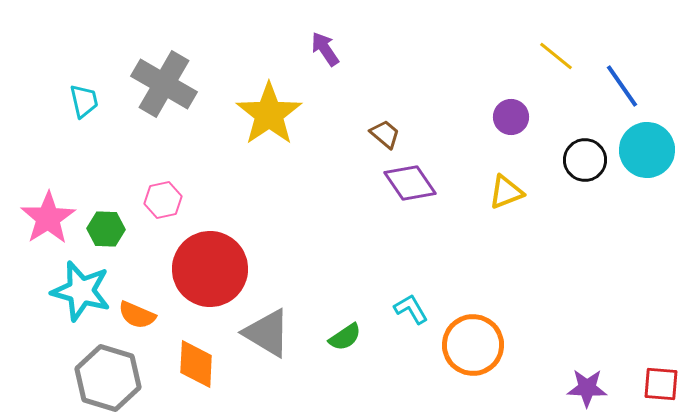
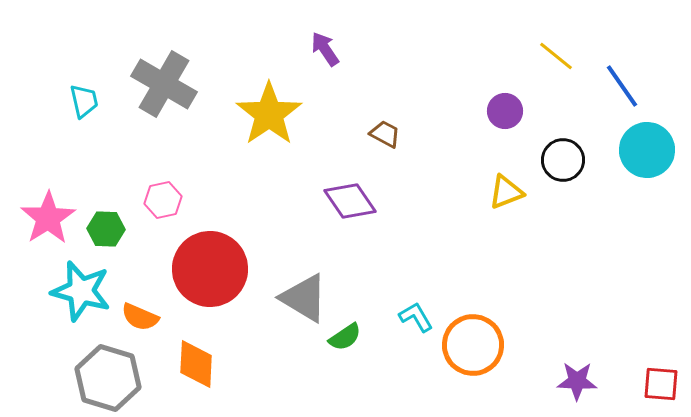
purple circle: moved 6 px left, 6 px up
brown trapezoid: rotated 12 degrees counterclockwise
black circle: moved 22 px left
purple diamond: moved 60 px left, 18 px down
cyan L-shape: moved 5 px right, 8 px down
orange semicircle: moved 3 px right, 2 px down
gray triangle: moved 37 px right, 35 px up
purple star: moved 10 px left, 7 px up
